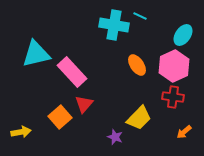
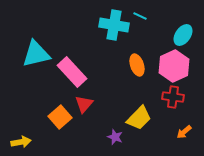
orange ellipse: rotated 15 degrees clockwise
yellow arrow: moved 10 px down
